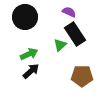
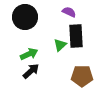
black rectangle: moved 1 px right, 2 px down; rotated 30 degrees clockwise
